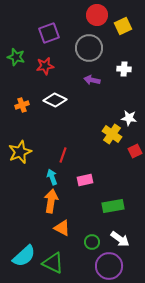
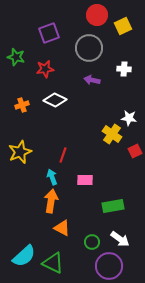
red star: moved 3 px down
pink rectangle: rotated 14 degrees clockwise
